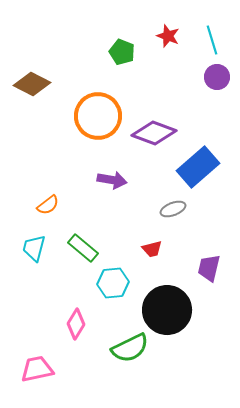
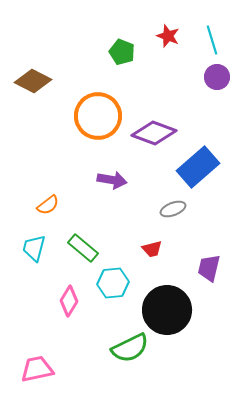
brown diamond: moved 1 px right, 3 px up
pink diamond: moved 7 px left, 23 px up
